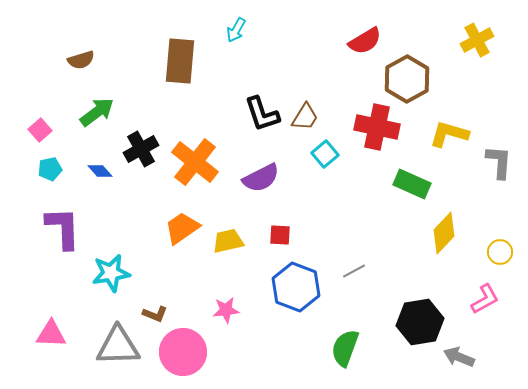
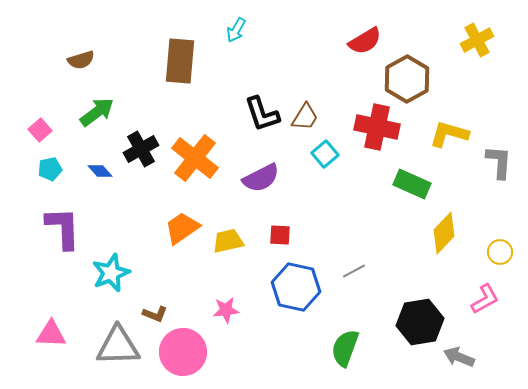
orange cross: moved 4 px up
cyan star: rotated 12 degrees counterclockwise
blue hexagon: rotated 9 degrees counterclockwise
